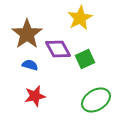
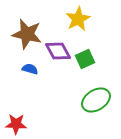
yellow star: moved 2 px left, 1 px down
brown star: rotated 24 degrees counterclockwise
purple diamond: moved 2 px down
blue semicircle: moved 4 px down
red star: moved 19 px left, 28 px down; rotated 15 degrees clockwise
